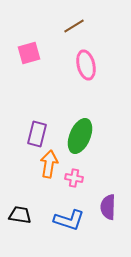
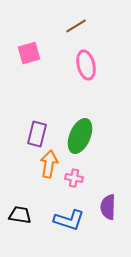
brown line: moved 2 px right
